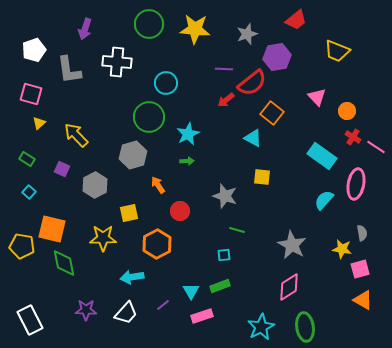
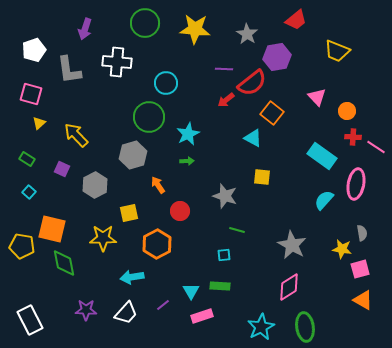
green circle at (149, 24): moved 4 px left, 1 px up
gray star at (247, 34): rotated 20 degrees counterclockwise
red cross at (353, 137): rotated 28 degrees counterclockwise
green rectangle at (220, 286): rotated 24 degrees clockwise
